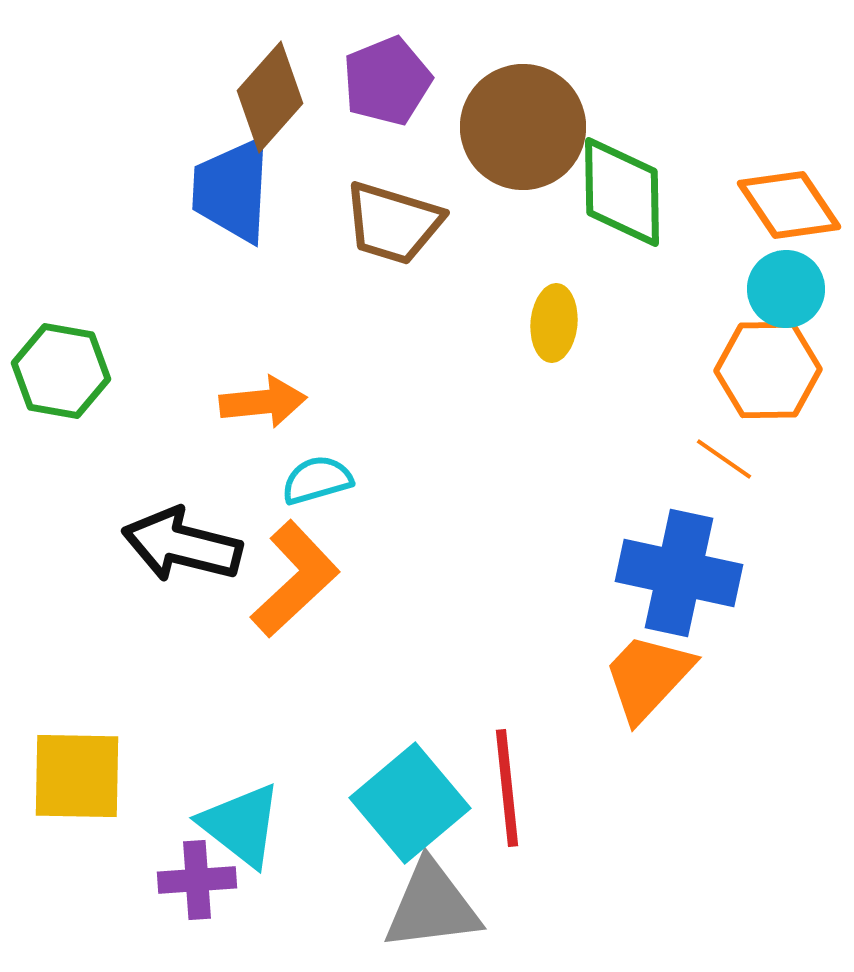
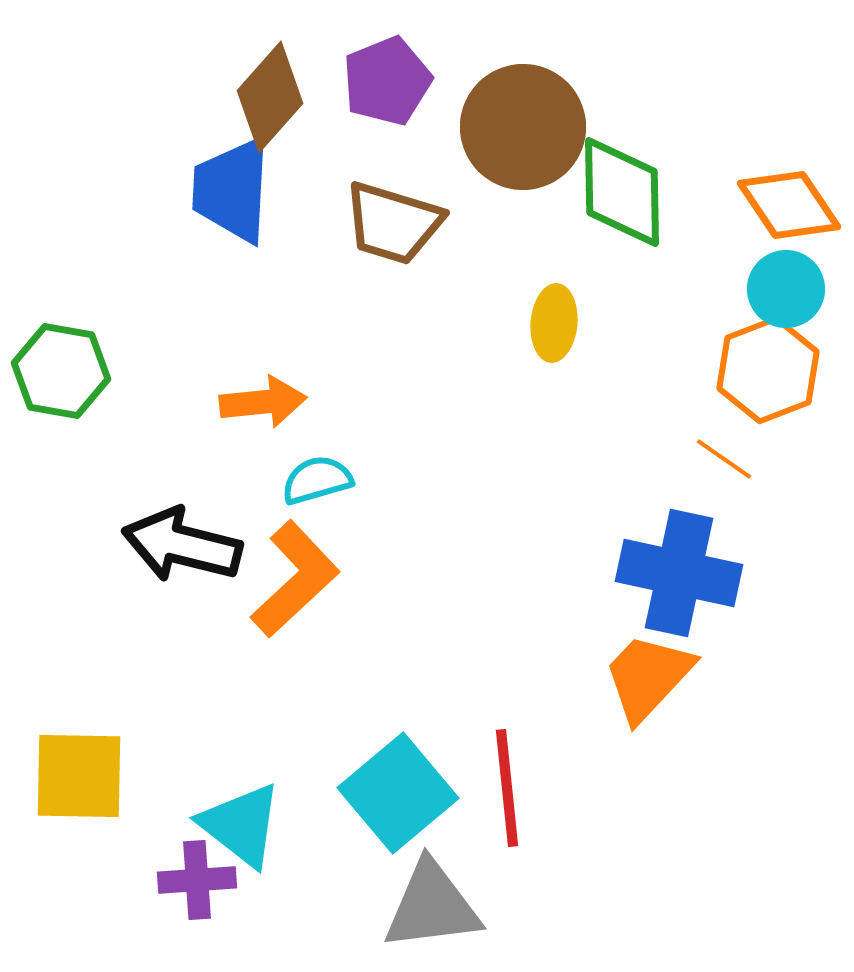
orange hexagon: rotated 20 degrees counterclockwise
yellow square: moved 2 px right
cyan square: moved 12 px left, 10 px up
